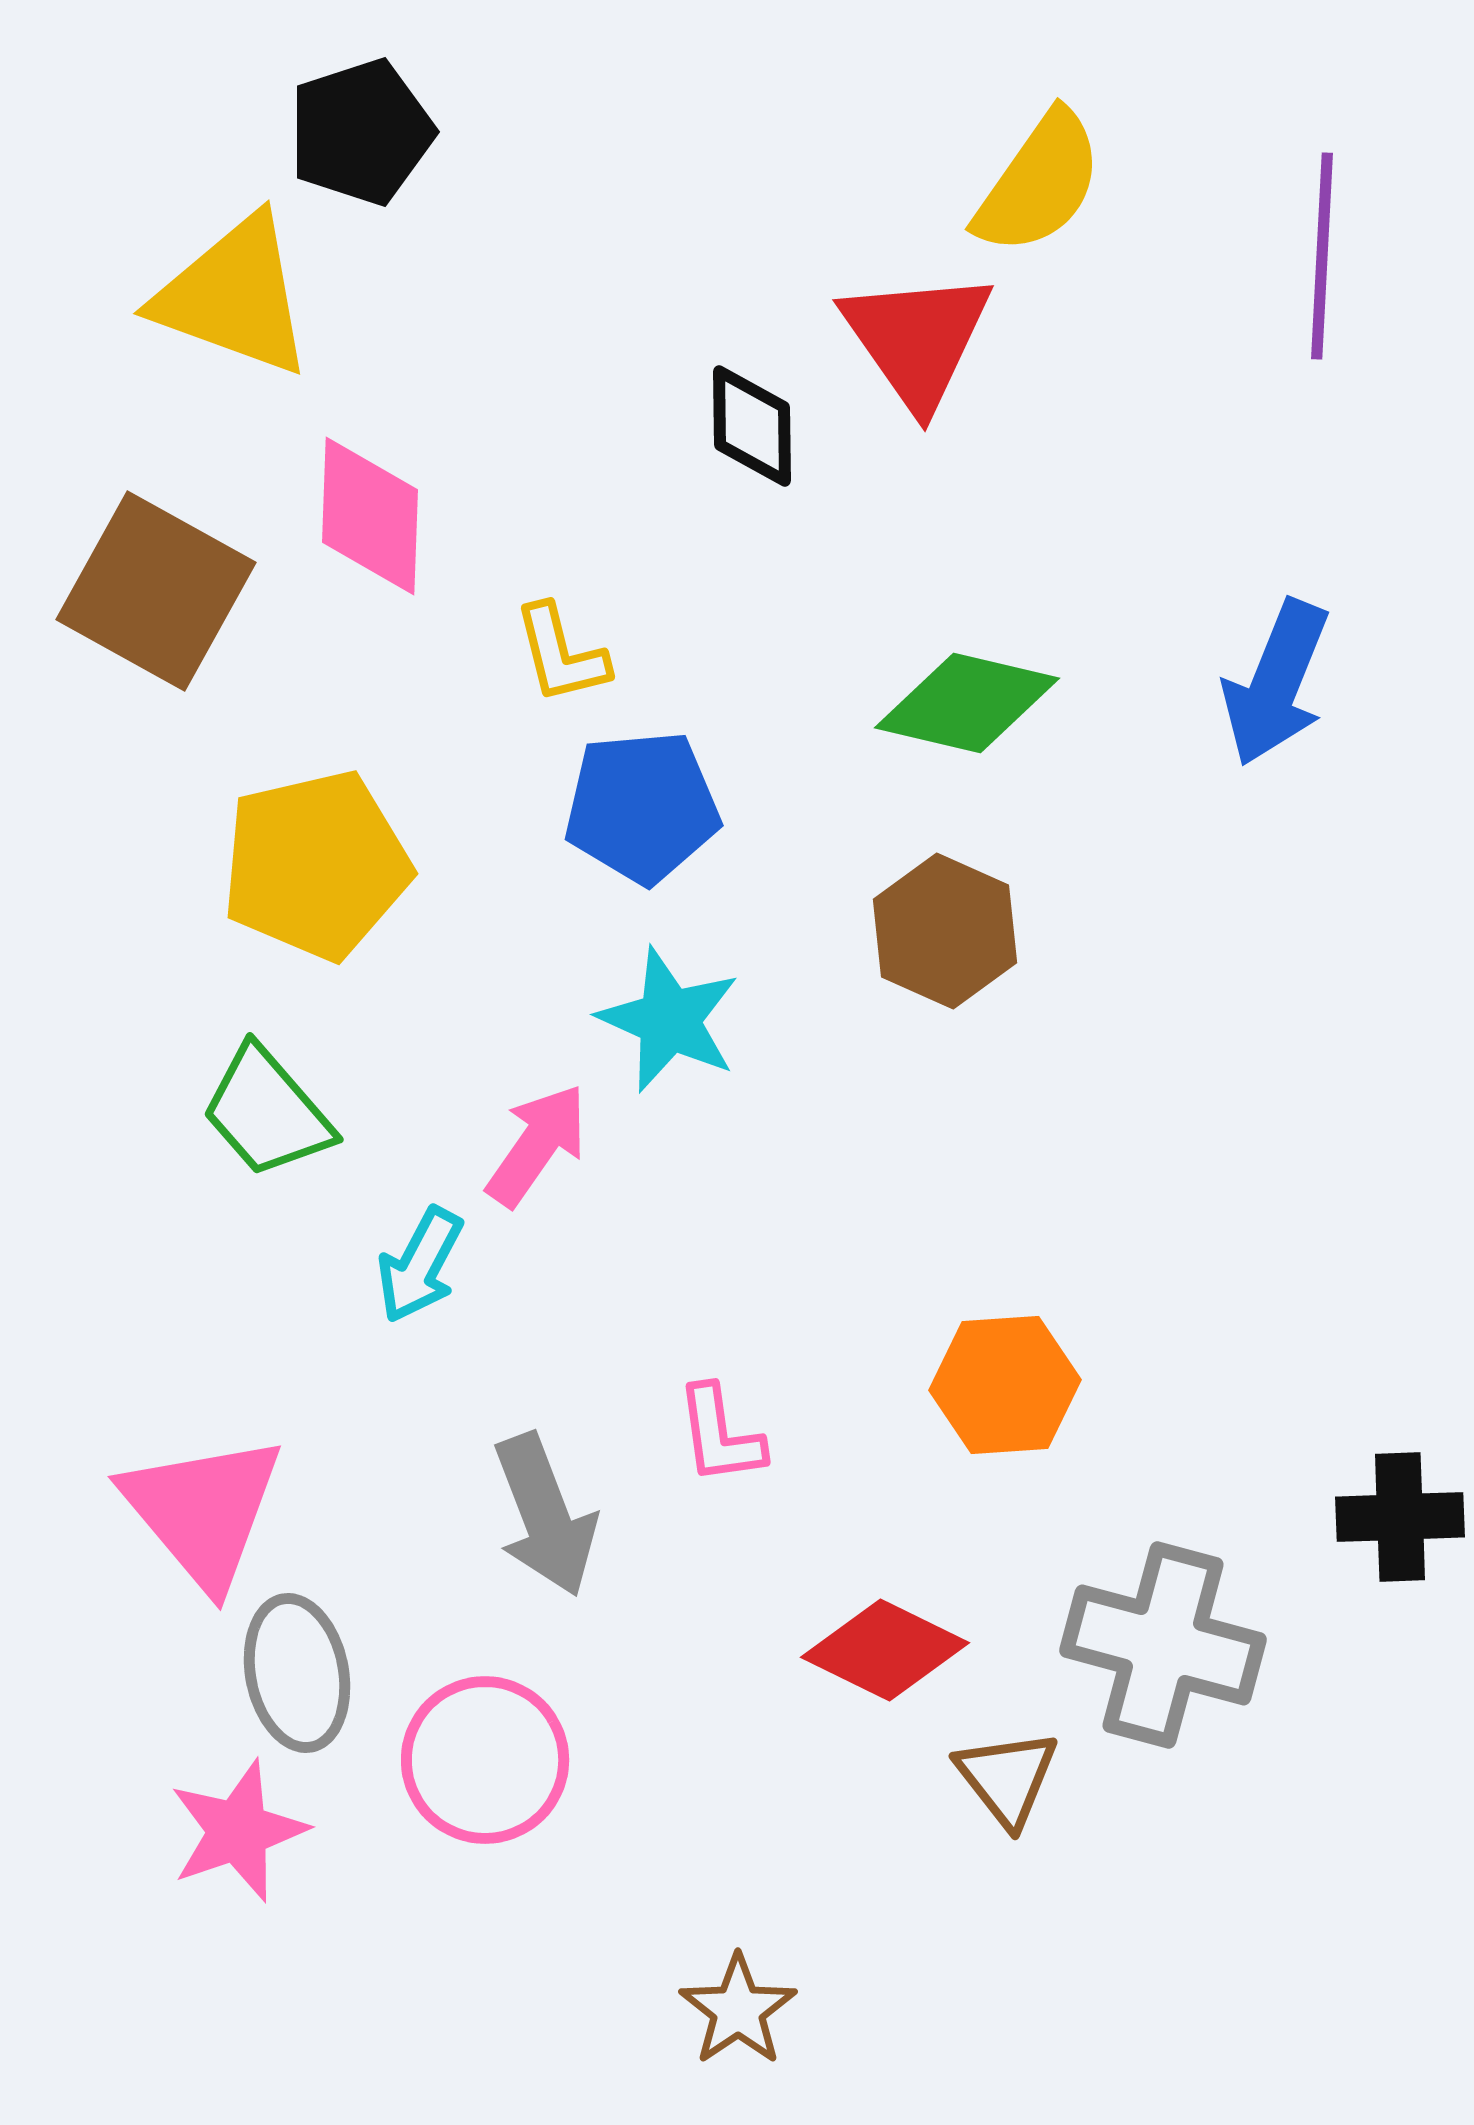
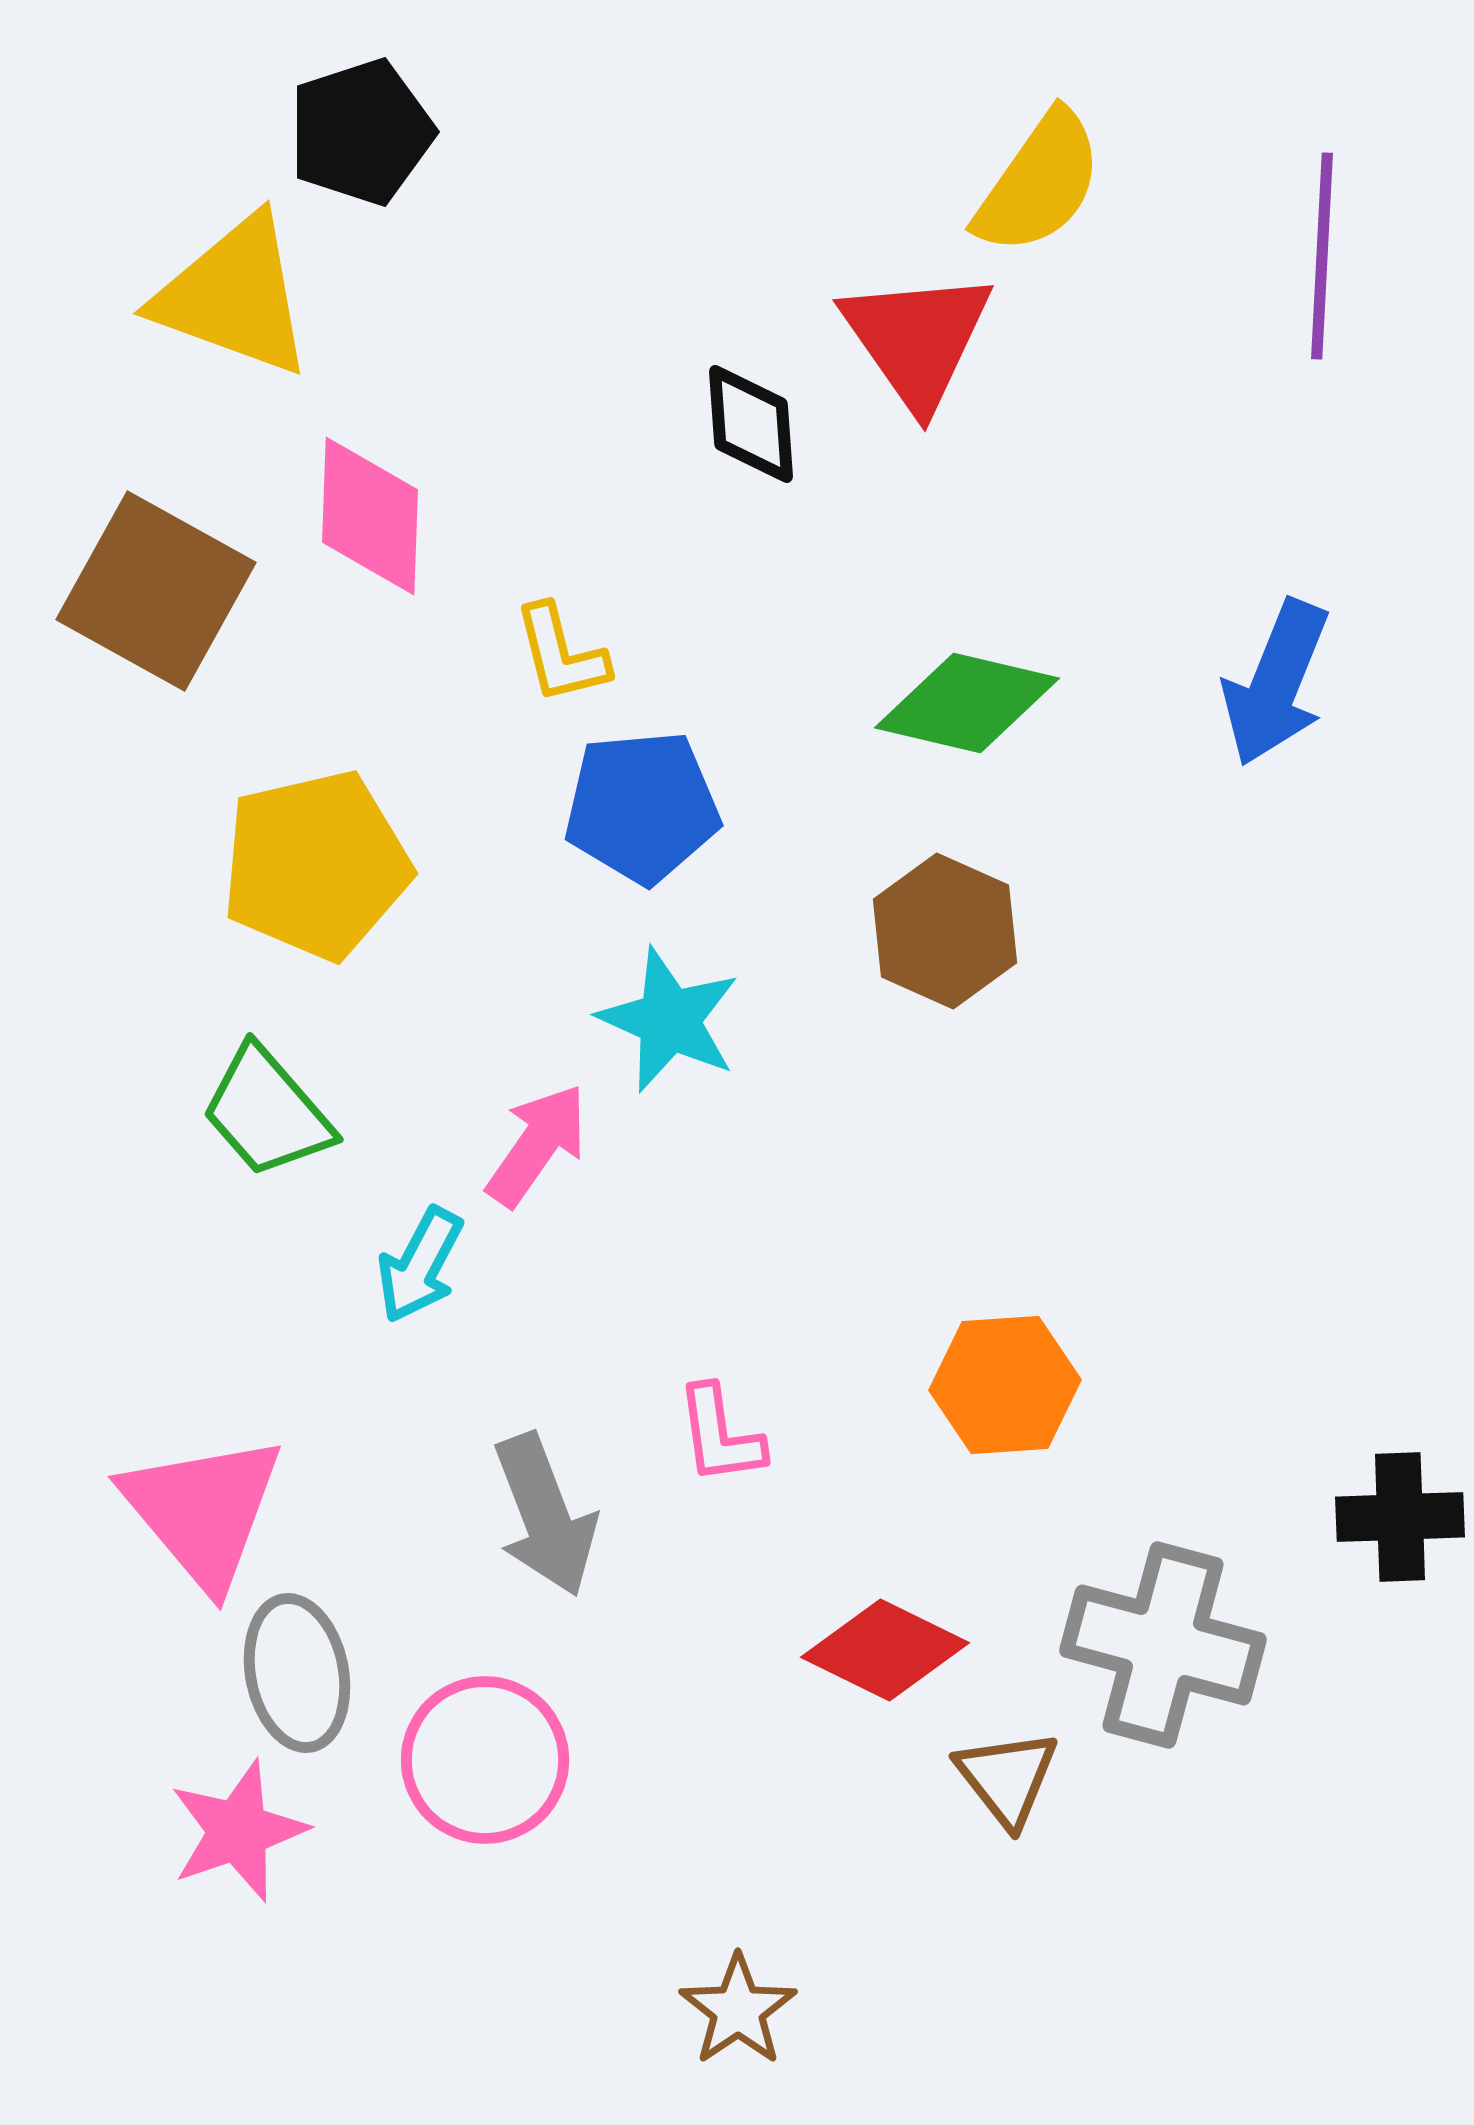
black diamond: moved 1 px left, 2 px up; rotated 3 degrees counterclockwise
